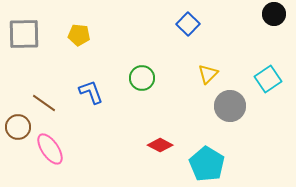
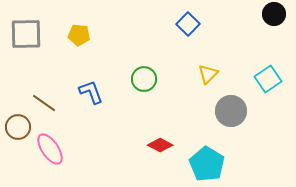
gray square: moved 2 px right
green circle: moved 2 px right, 1 px down
gray circle: moved 1 px right, 5 px down
